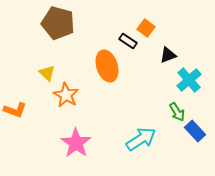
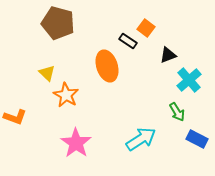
orange L-shape: moved 7 px down
blue rectangle: moved 2 px right, 8 px down; rotated 20 degrees counterclockwise
